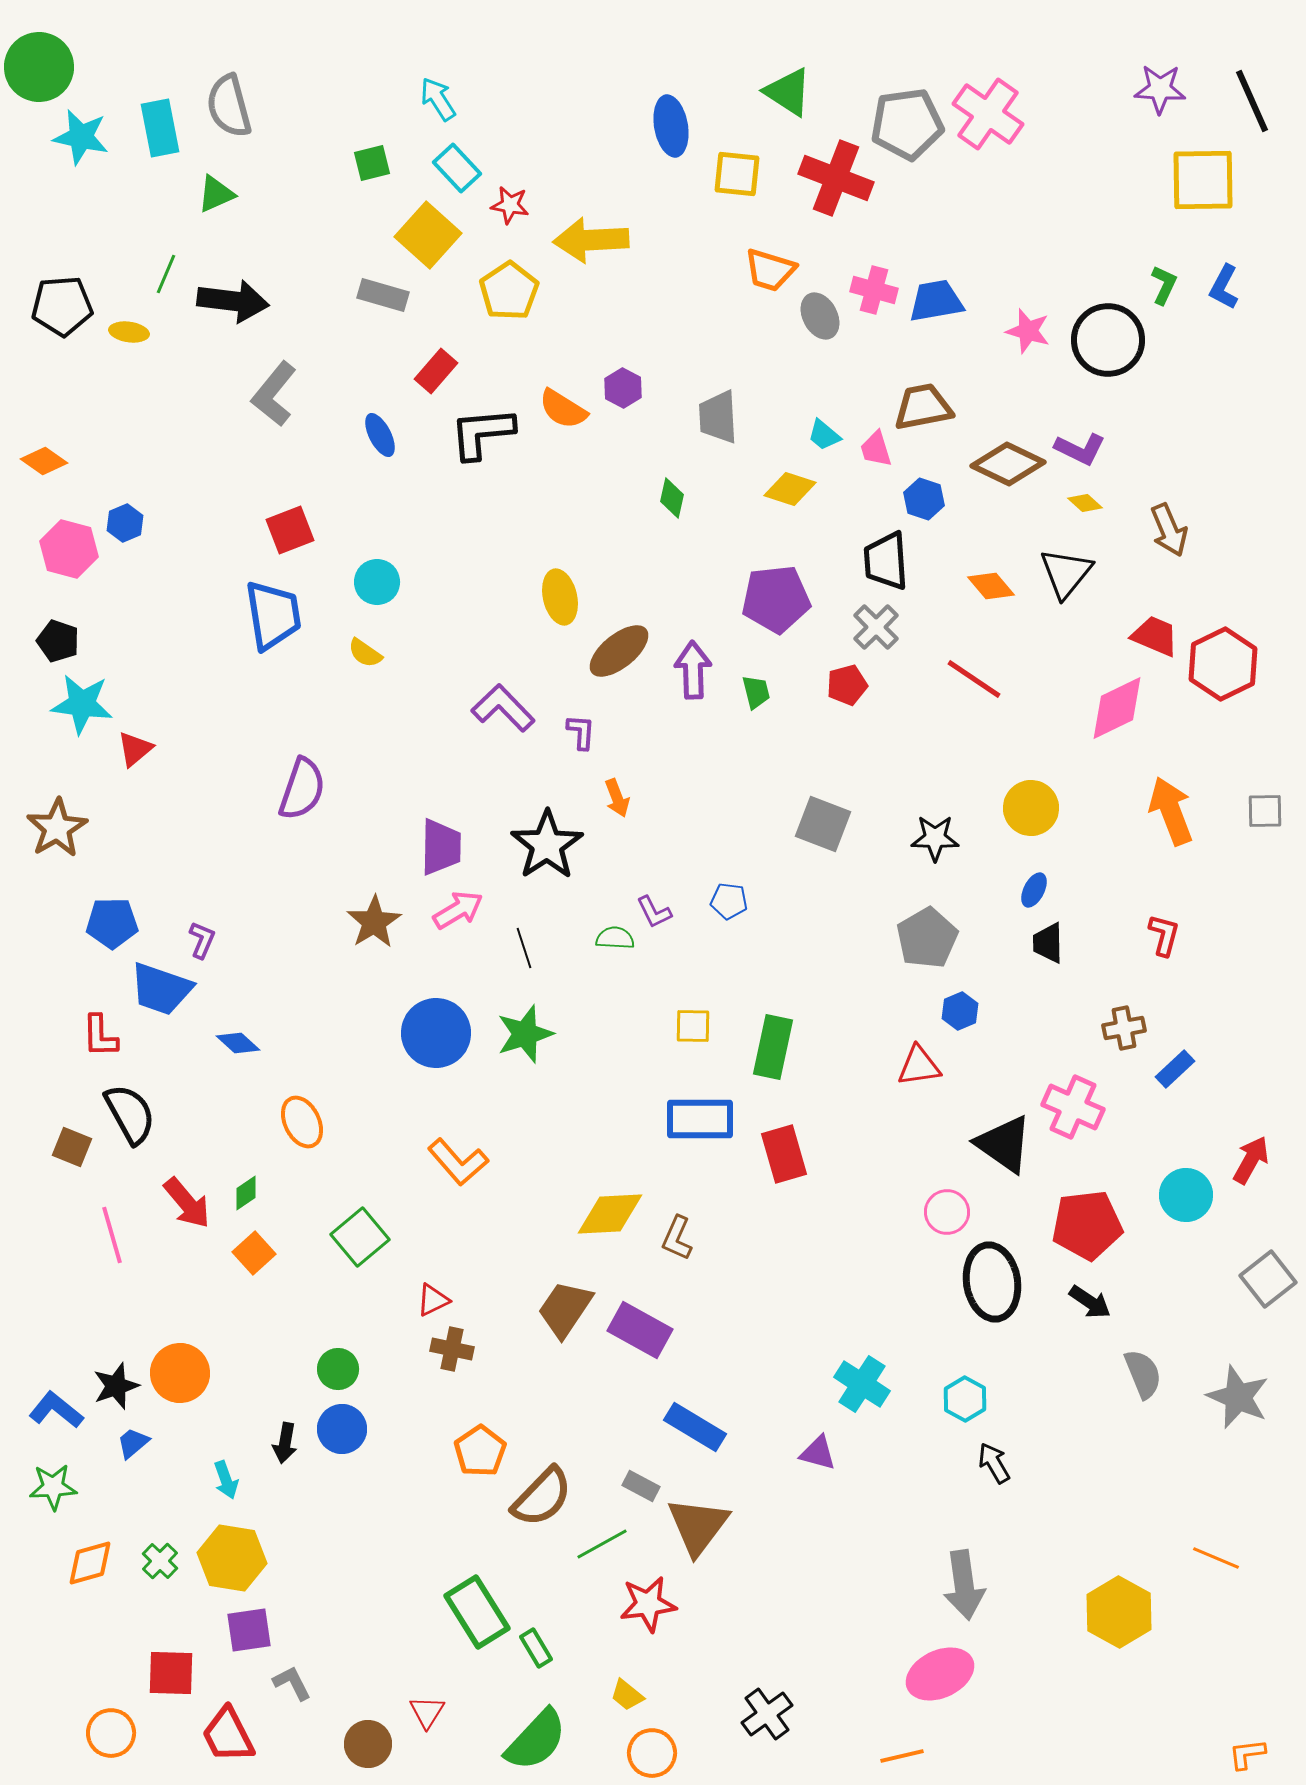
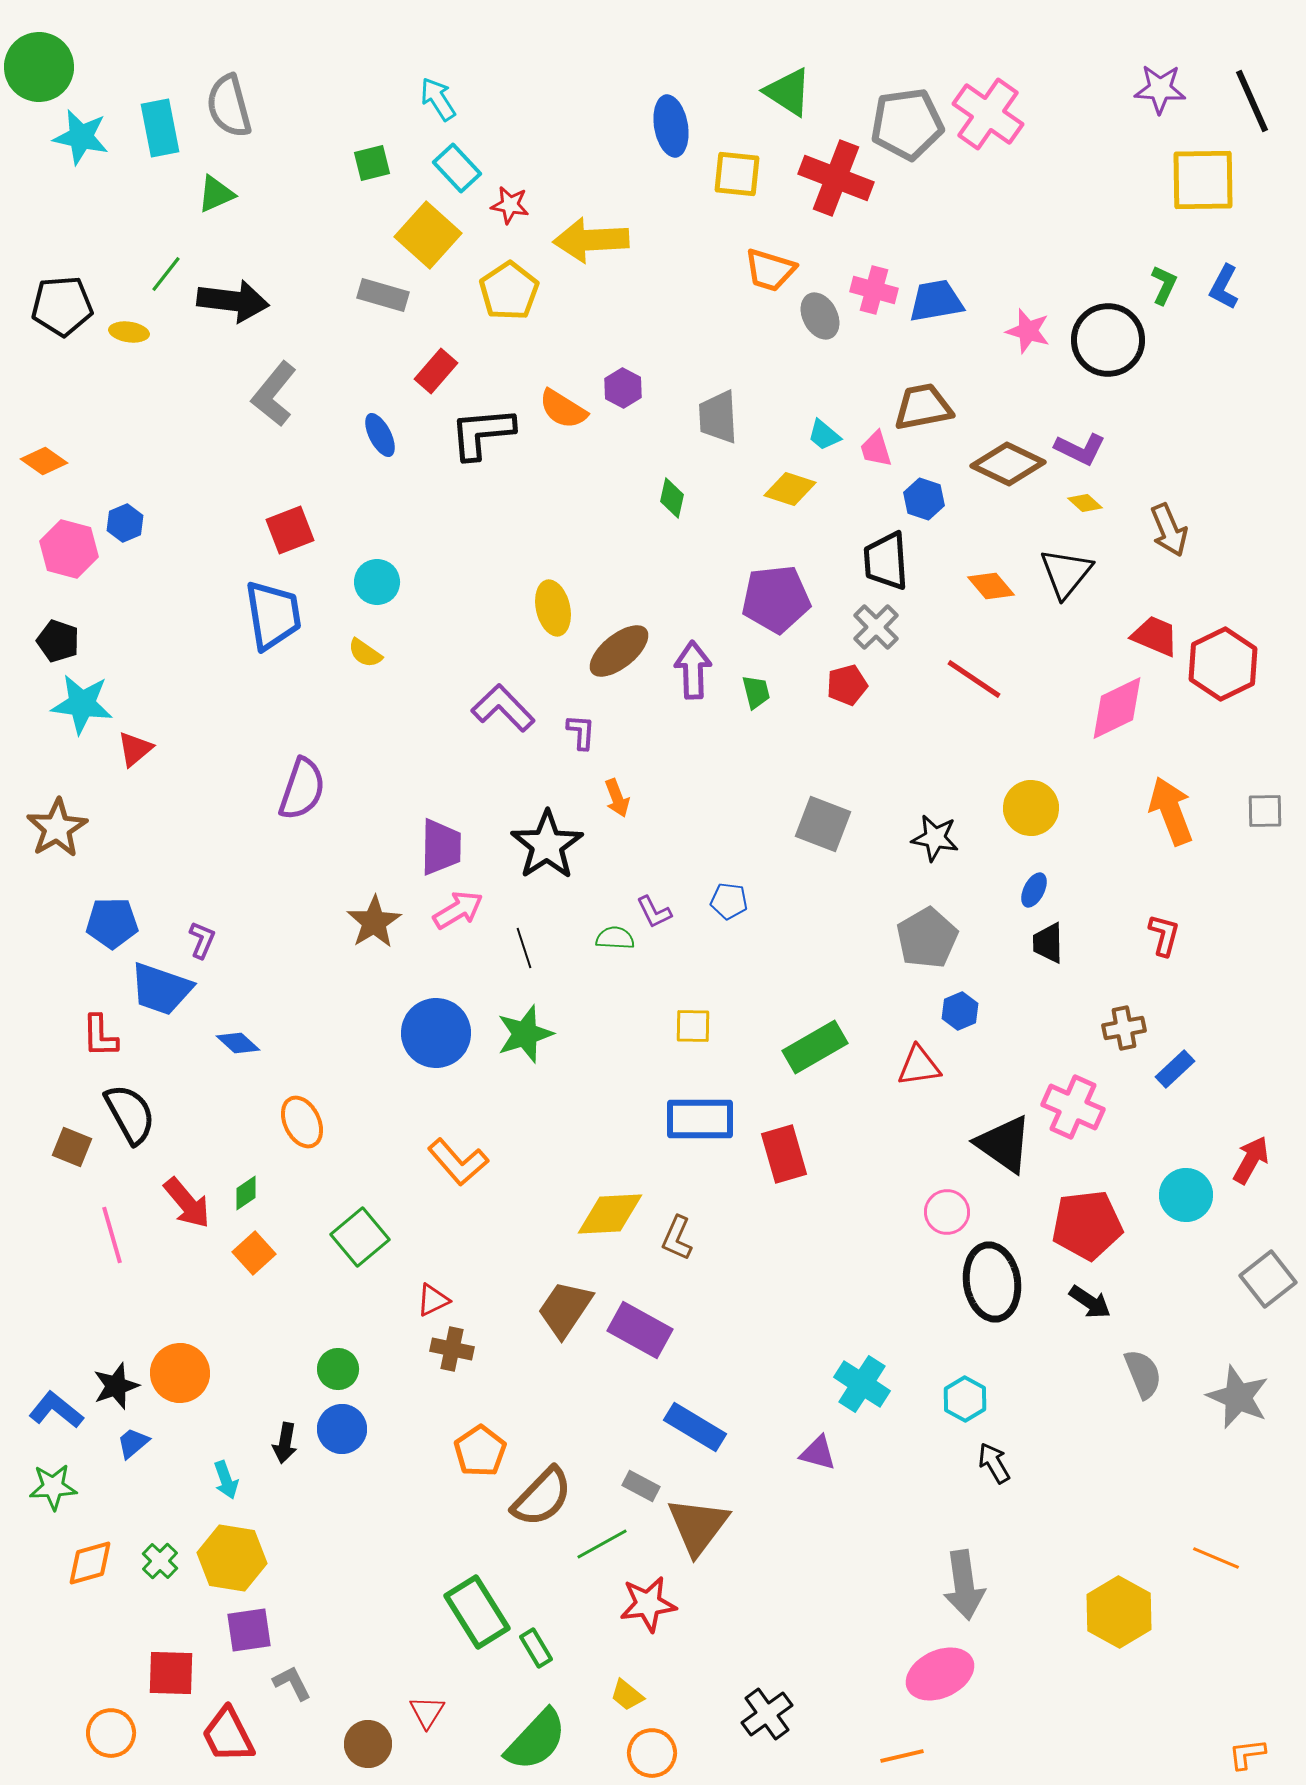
green line at (166, 274): rotated 15 degrees clockwise
yellow ellipse at (560, 597): moved 7 px left, 11 px down
black star at (935, 838): rotated 9 degrees clockwise
green rectangle at (773, 1047): moved 42 px right; rotated 48 degrees clockwise
